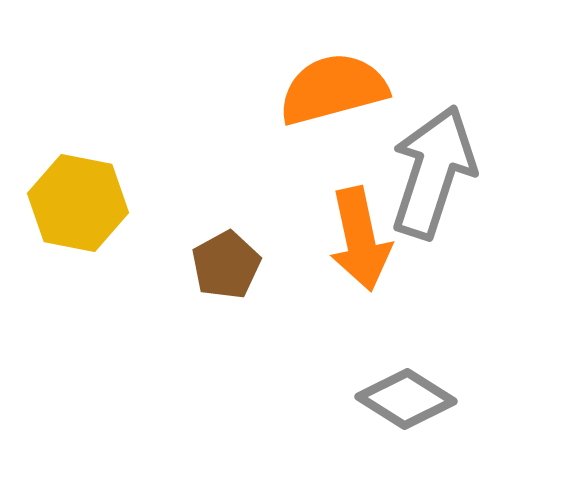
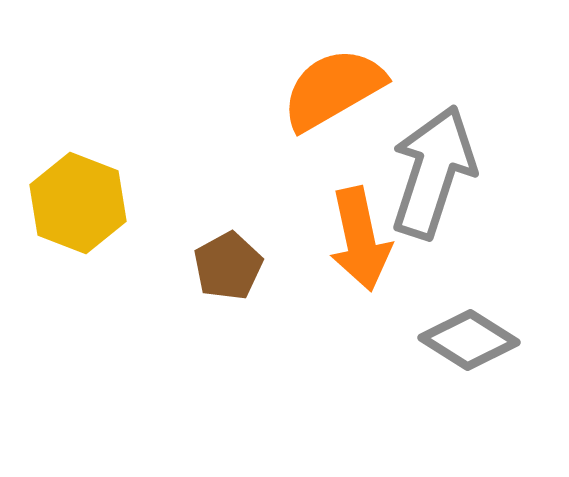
orange semicircle: rotated 15 degrees counterclockwise
yellow hexagon: rotated 10 degrees clockwise
brown pentagon: moved 2 px right, 1 px down
gray diamond: moved 63 px right, 59 px up
